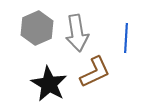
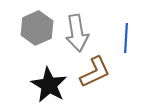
black star: moved 1 px down
